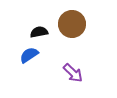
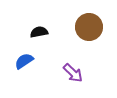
brown circle: moved 17 px right, 3 px down
blue semicircle: moved 5 px left, 6 px down
